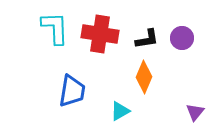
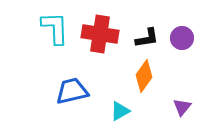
black L-shape: moved 1 px up
orange diamond: moved 1 px up; rotated 12 degrees clockwise
blue trapezoid: rotated 112 degrees counterclockwise
purple triangle: moved 13 px left, 5 px up
